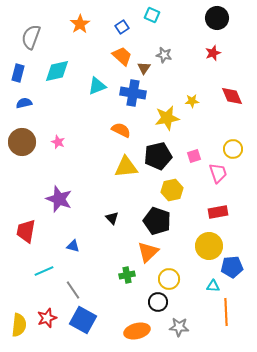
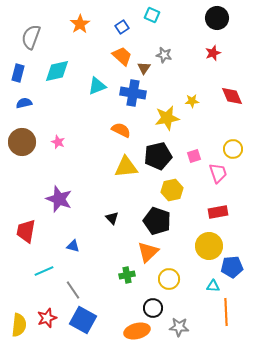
black circle at (158, 302): moved 5 px left, 6 px down
